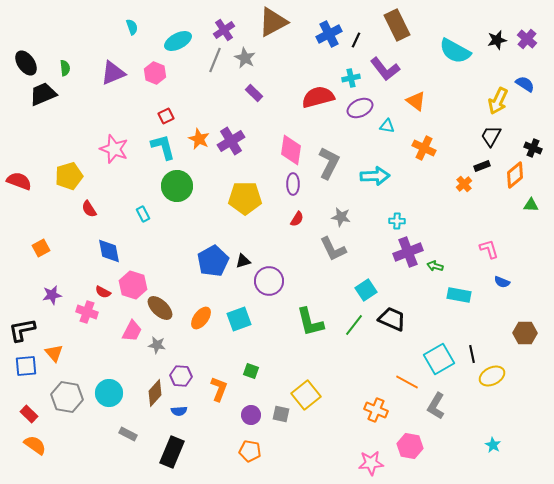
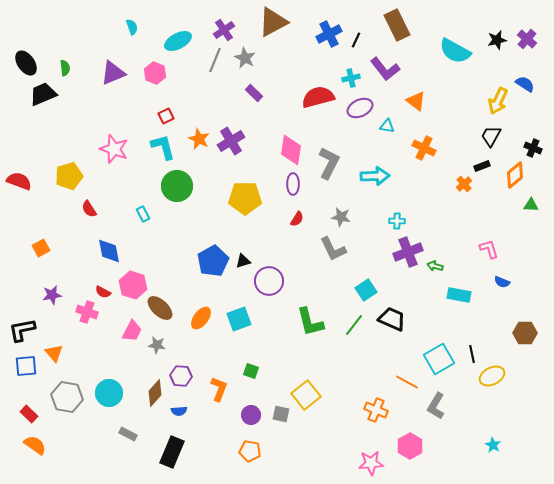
pink hexagon at (410, 446): rotated 20 degrees clockwise
